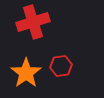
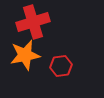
orange star: moved 1 px left, 18 px up; rotated 24 degrees clockwise
